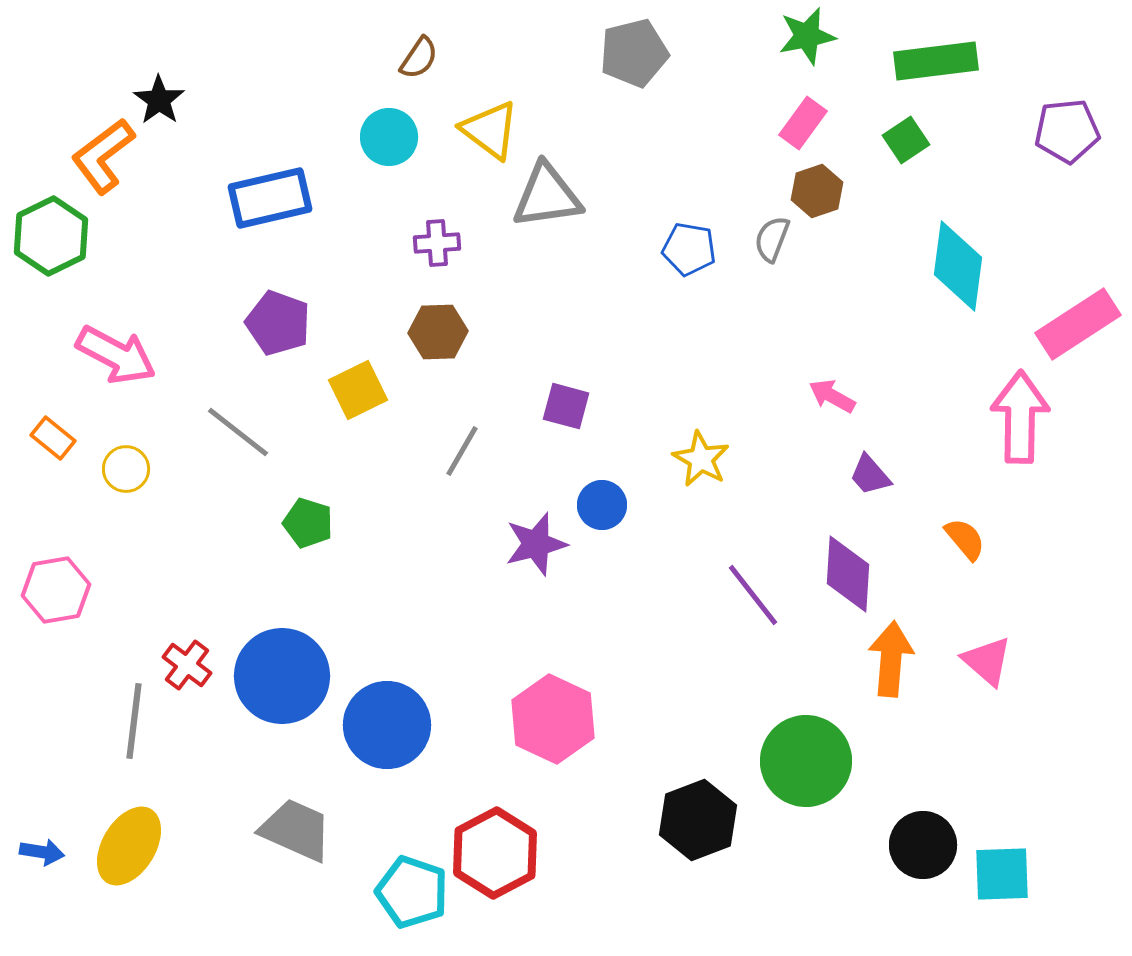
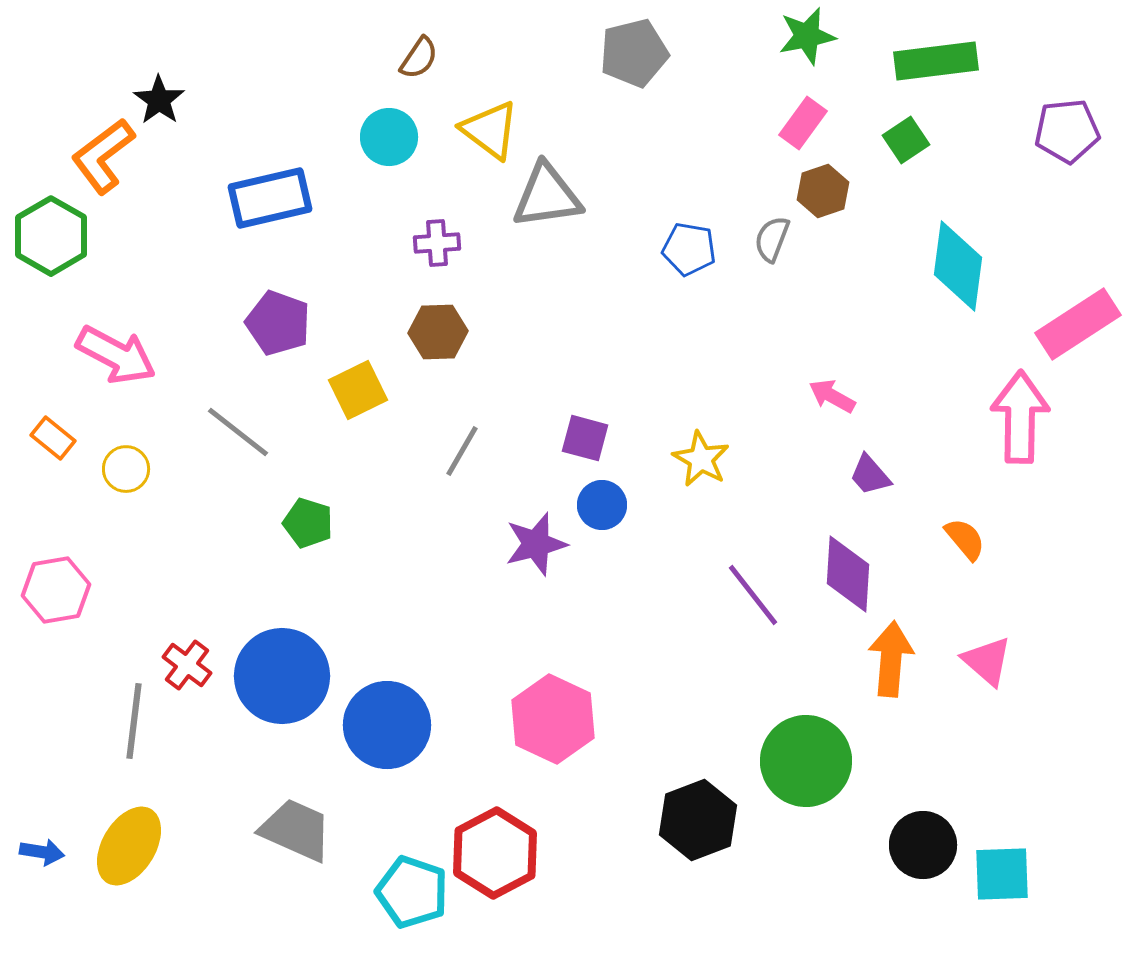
brown hexagon at (817, 191): moved 6 px right
green hexagon at (51, 236): rotated 4 degrees counterclockwise
purple square at (566, 406): moved 19 px right, 32 px down
